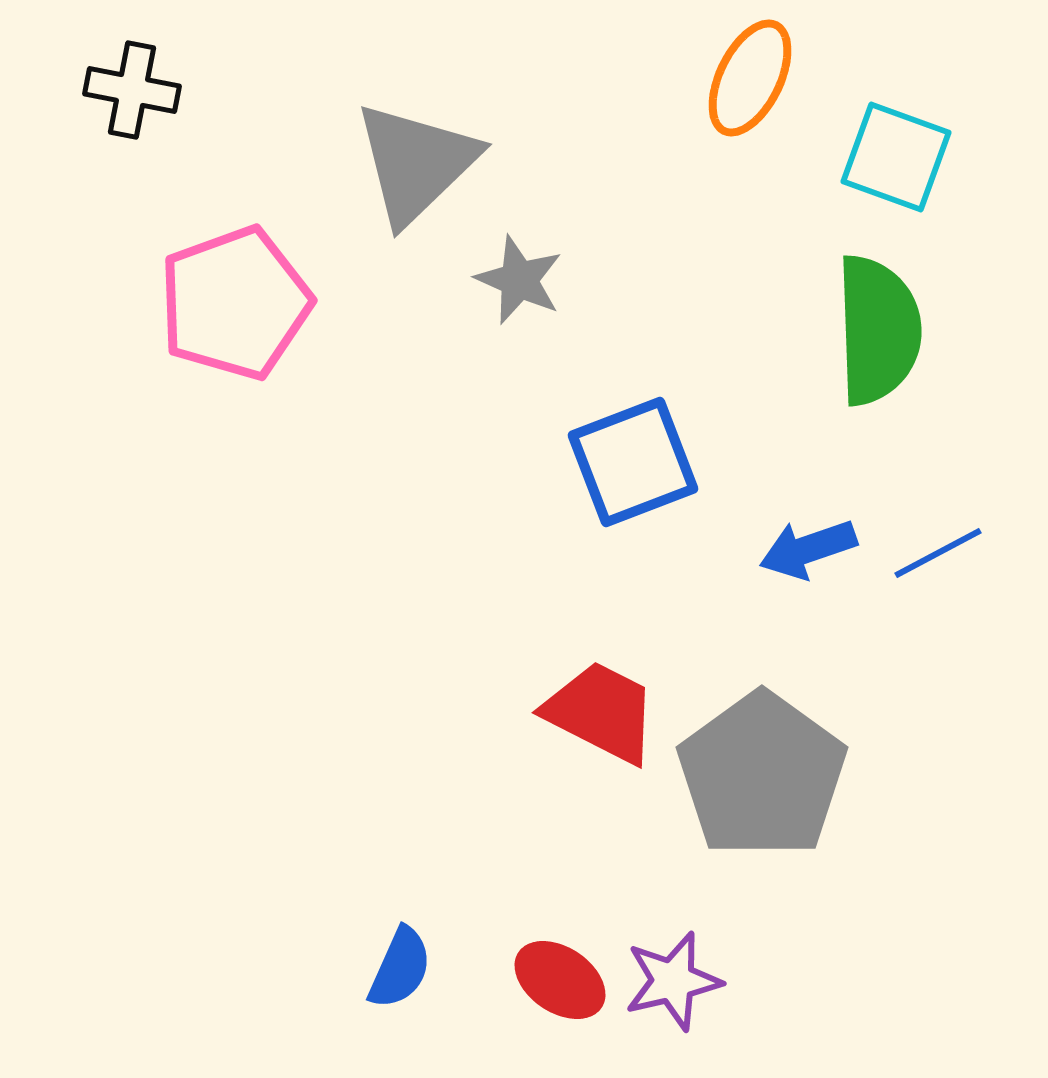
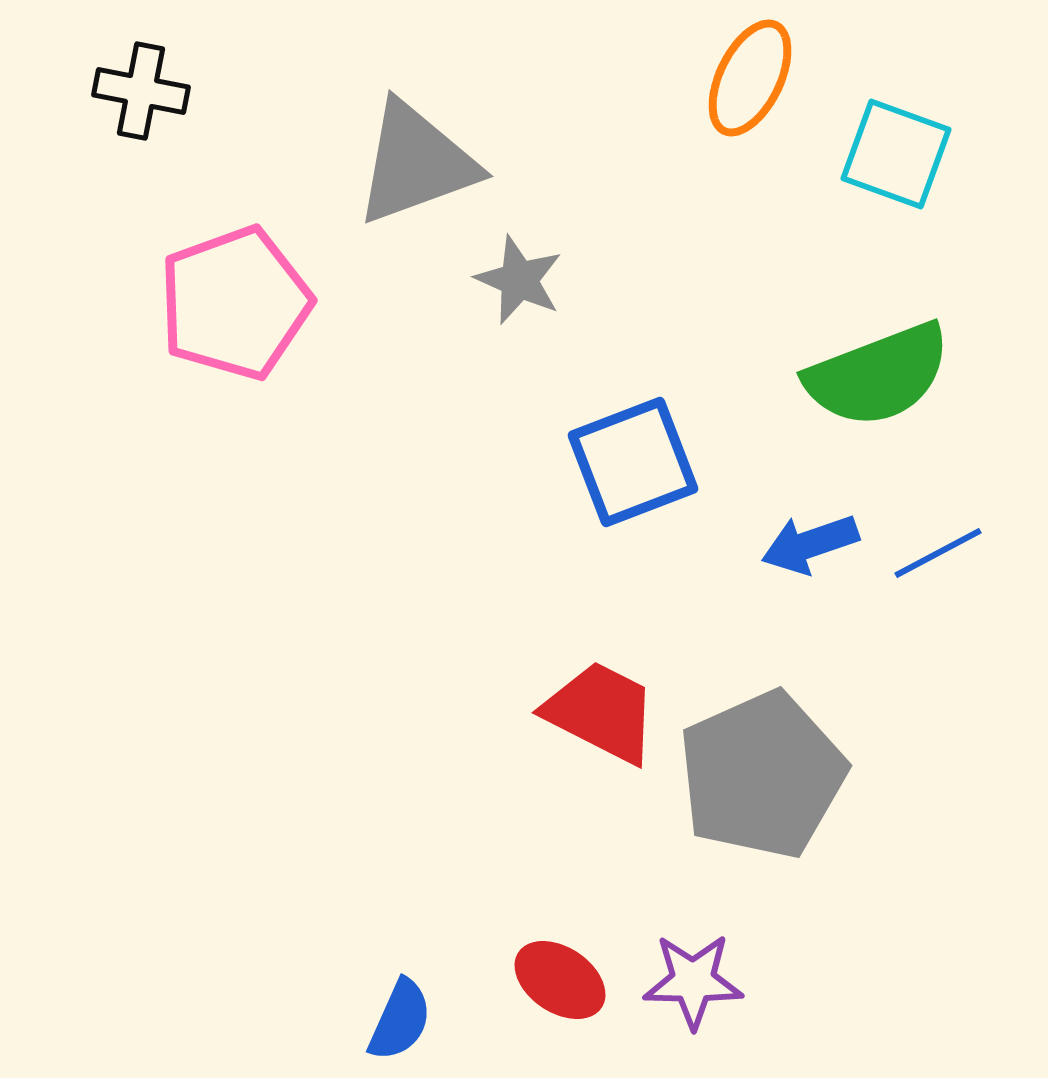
black cross: moved 9 px right, 1 px down
cyan square: moved 3 px up
gray triangle: rotated 24 degrees clockwise
green semicircle: moved 45 px down; rotated 71 degrees clockwise
blue arrow: moved 2 px right, 5 px up
gray pentagon: rotated 12 degrees clockwise
blue semicircle: moved 52 px down
purple star: moved 20 px right; rotated 14 degrees clockwise
